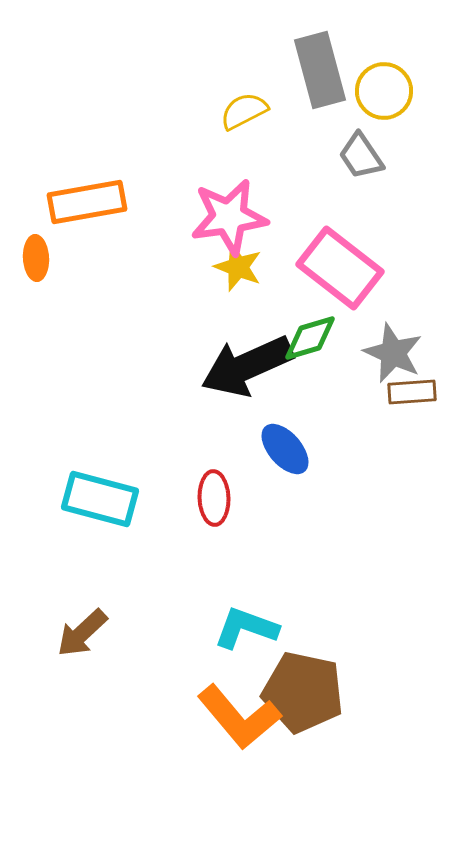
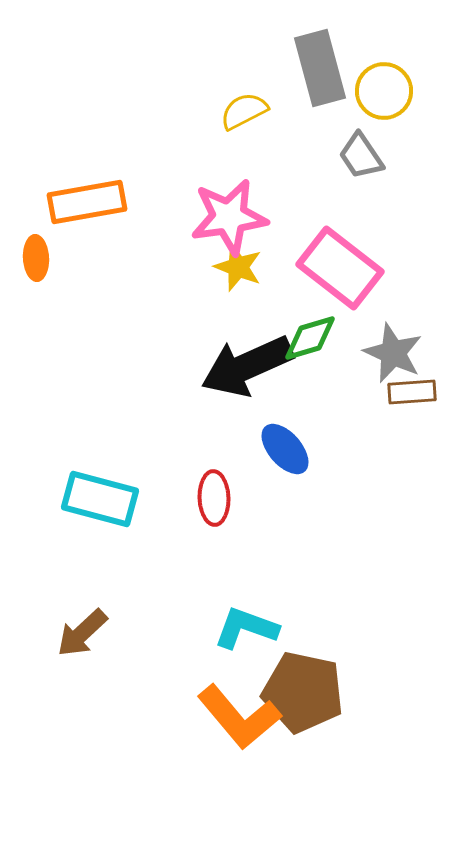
gray rectangle: moved 2 px up
